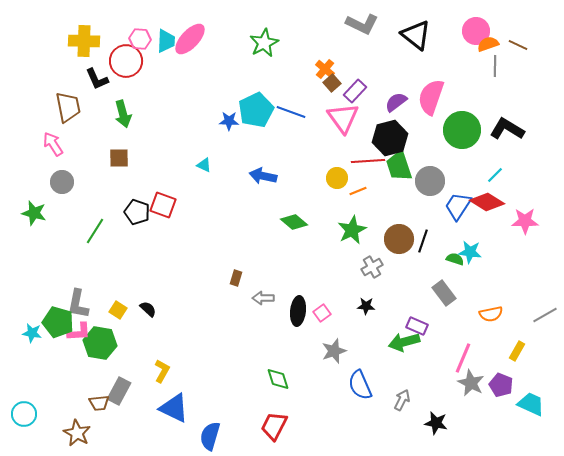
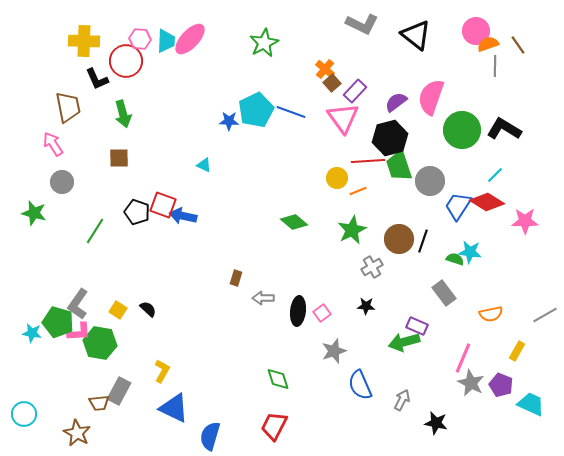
brown line at (518, 45): rotated 30 degrees clockwise
black L-shape at (507, 129): moved 3 px left
blue arrow at (263, 176): moved 80 px left, 40 px down
gray L-shape at (78, 304): rotated 24 degrees clockwise
